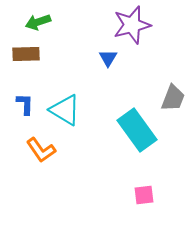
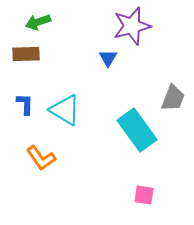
purple star: moved 1 px down
orange L-shape: moved 8 px down
pink square: rotated 15 degrees clockwise
